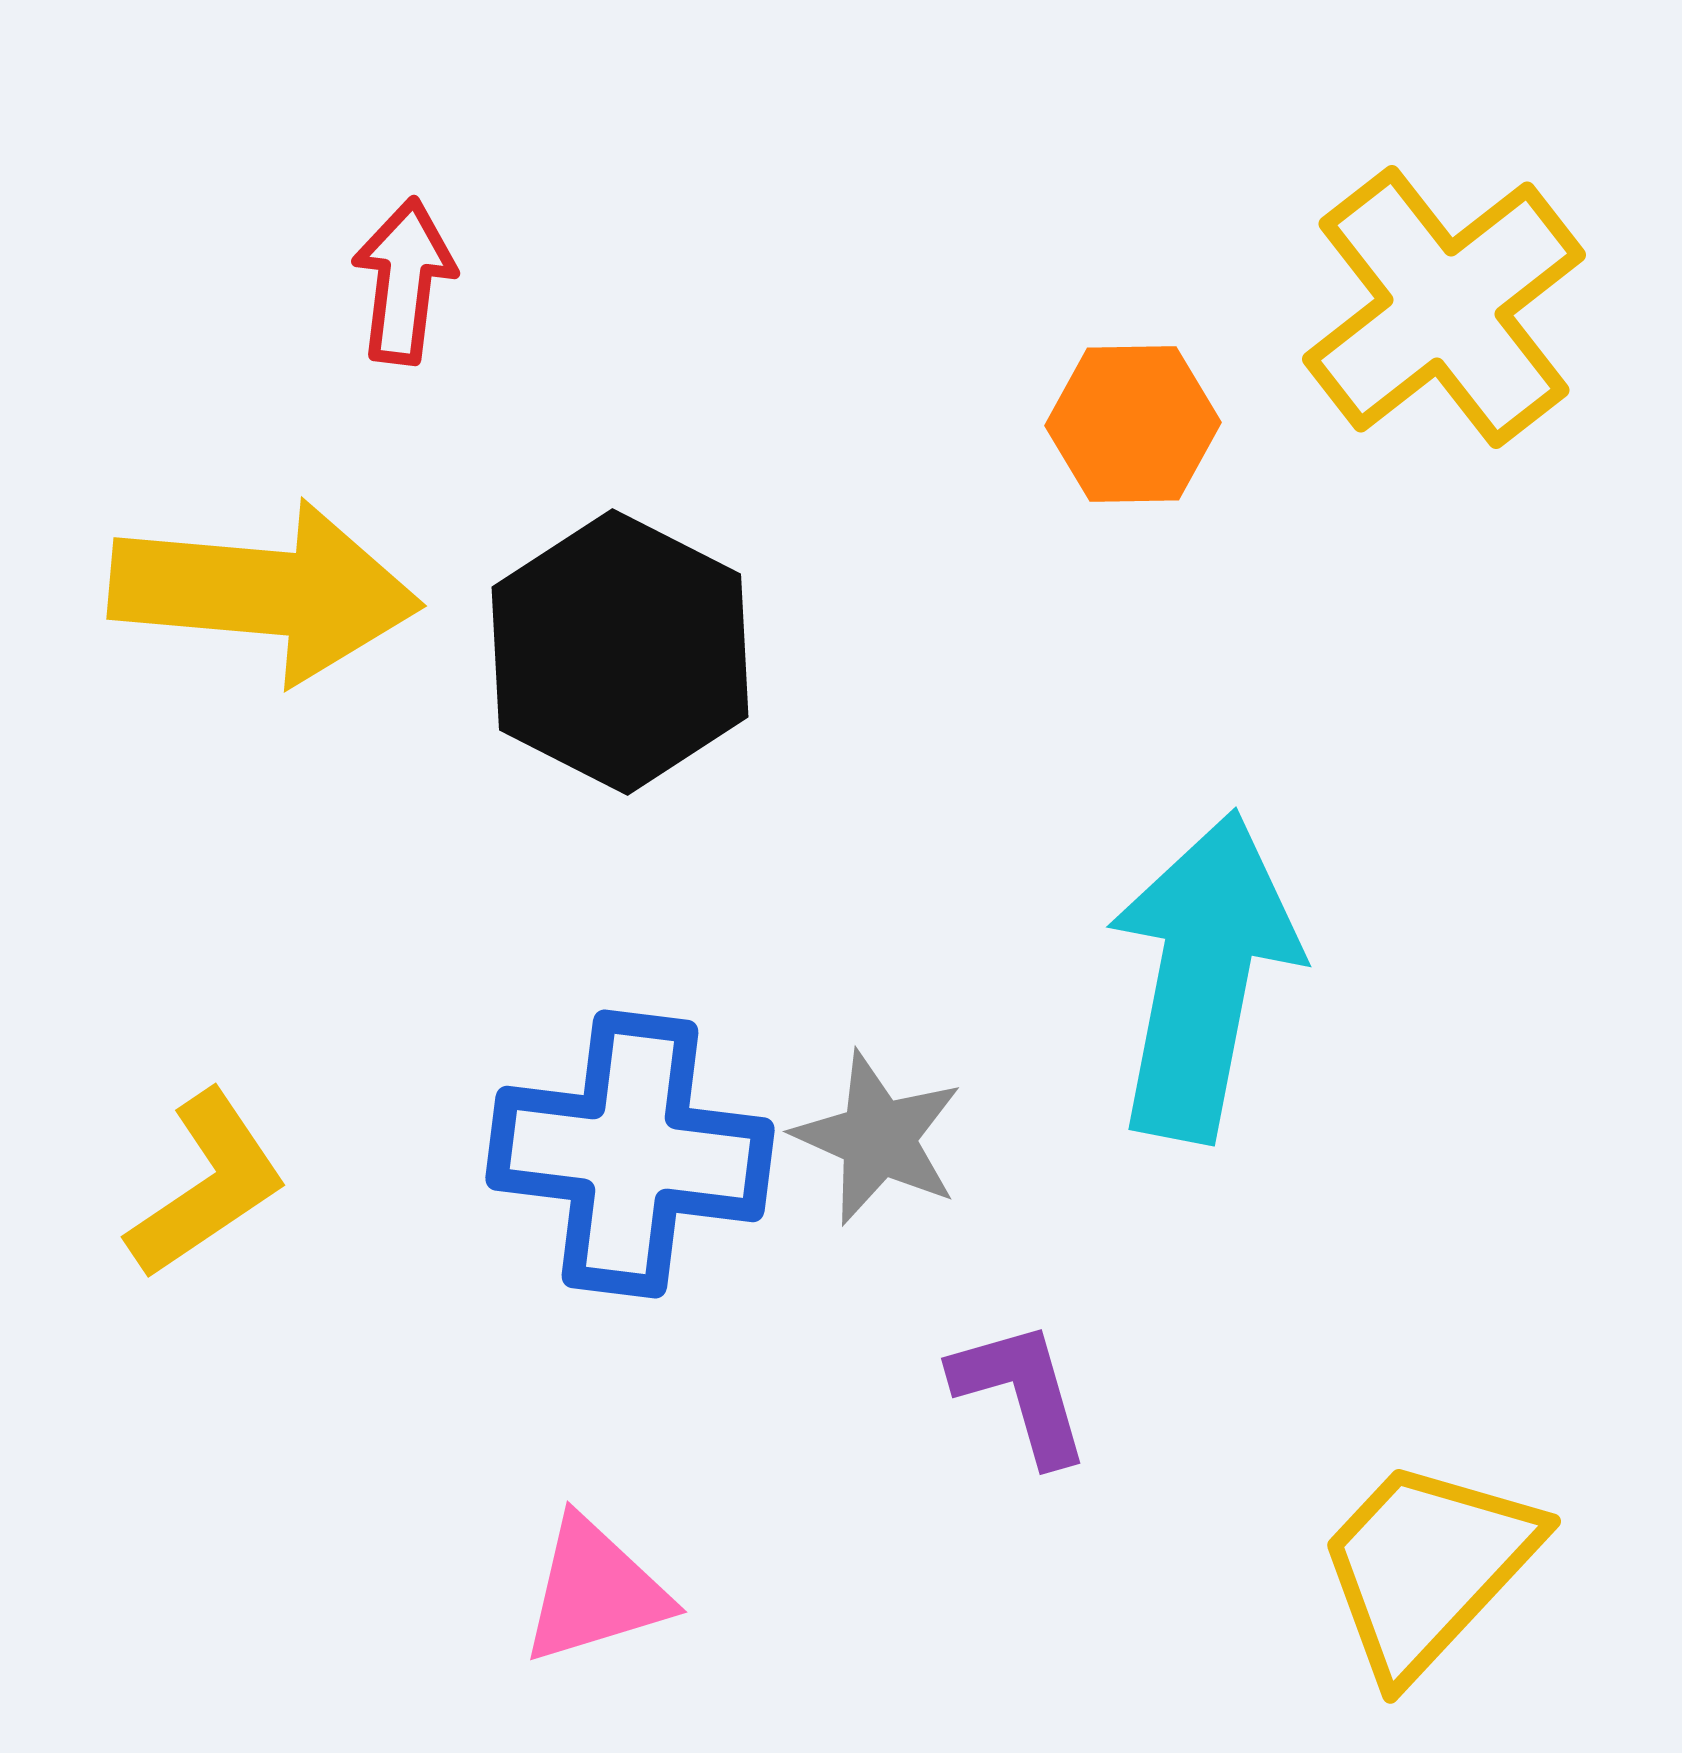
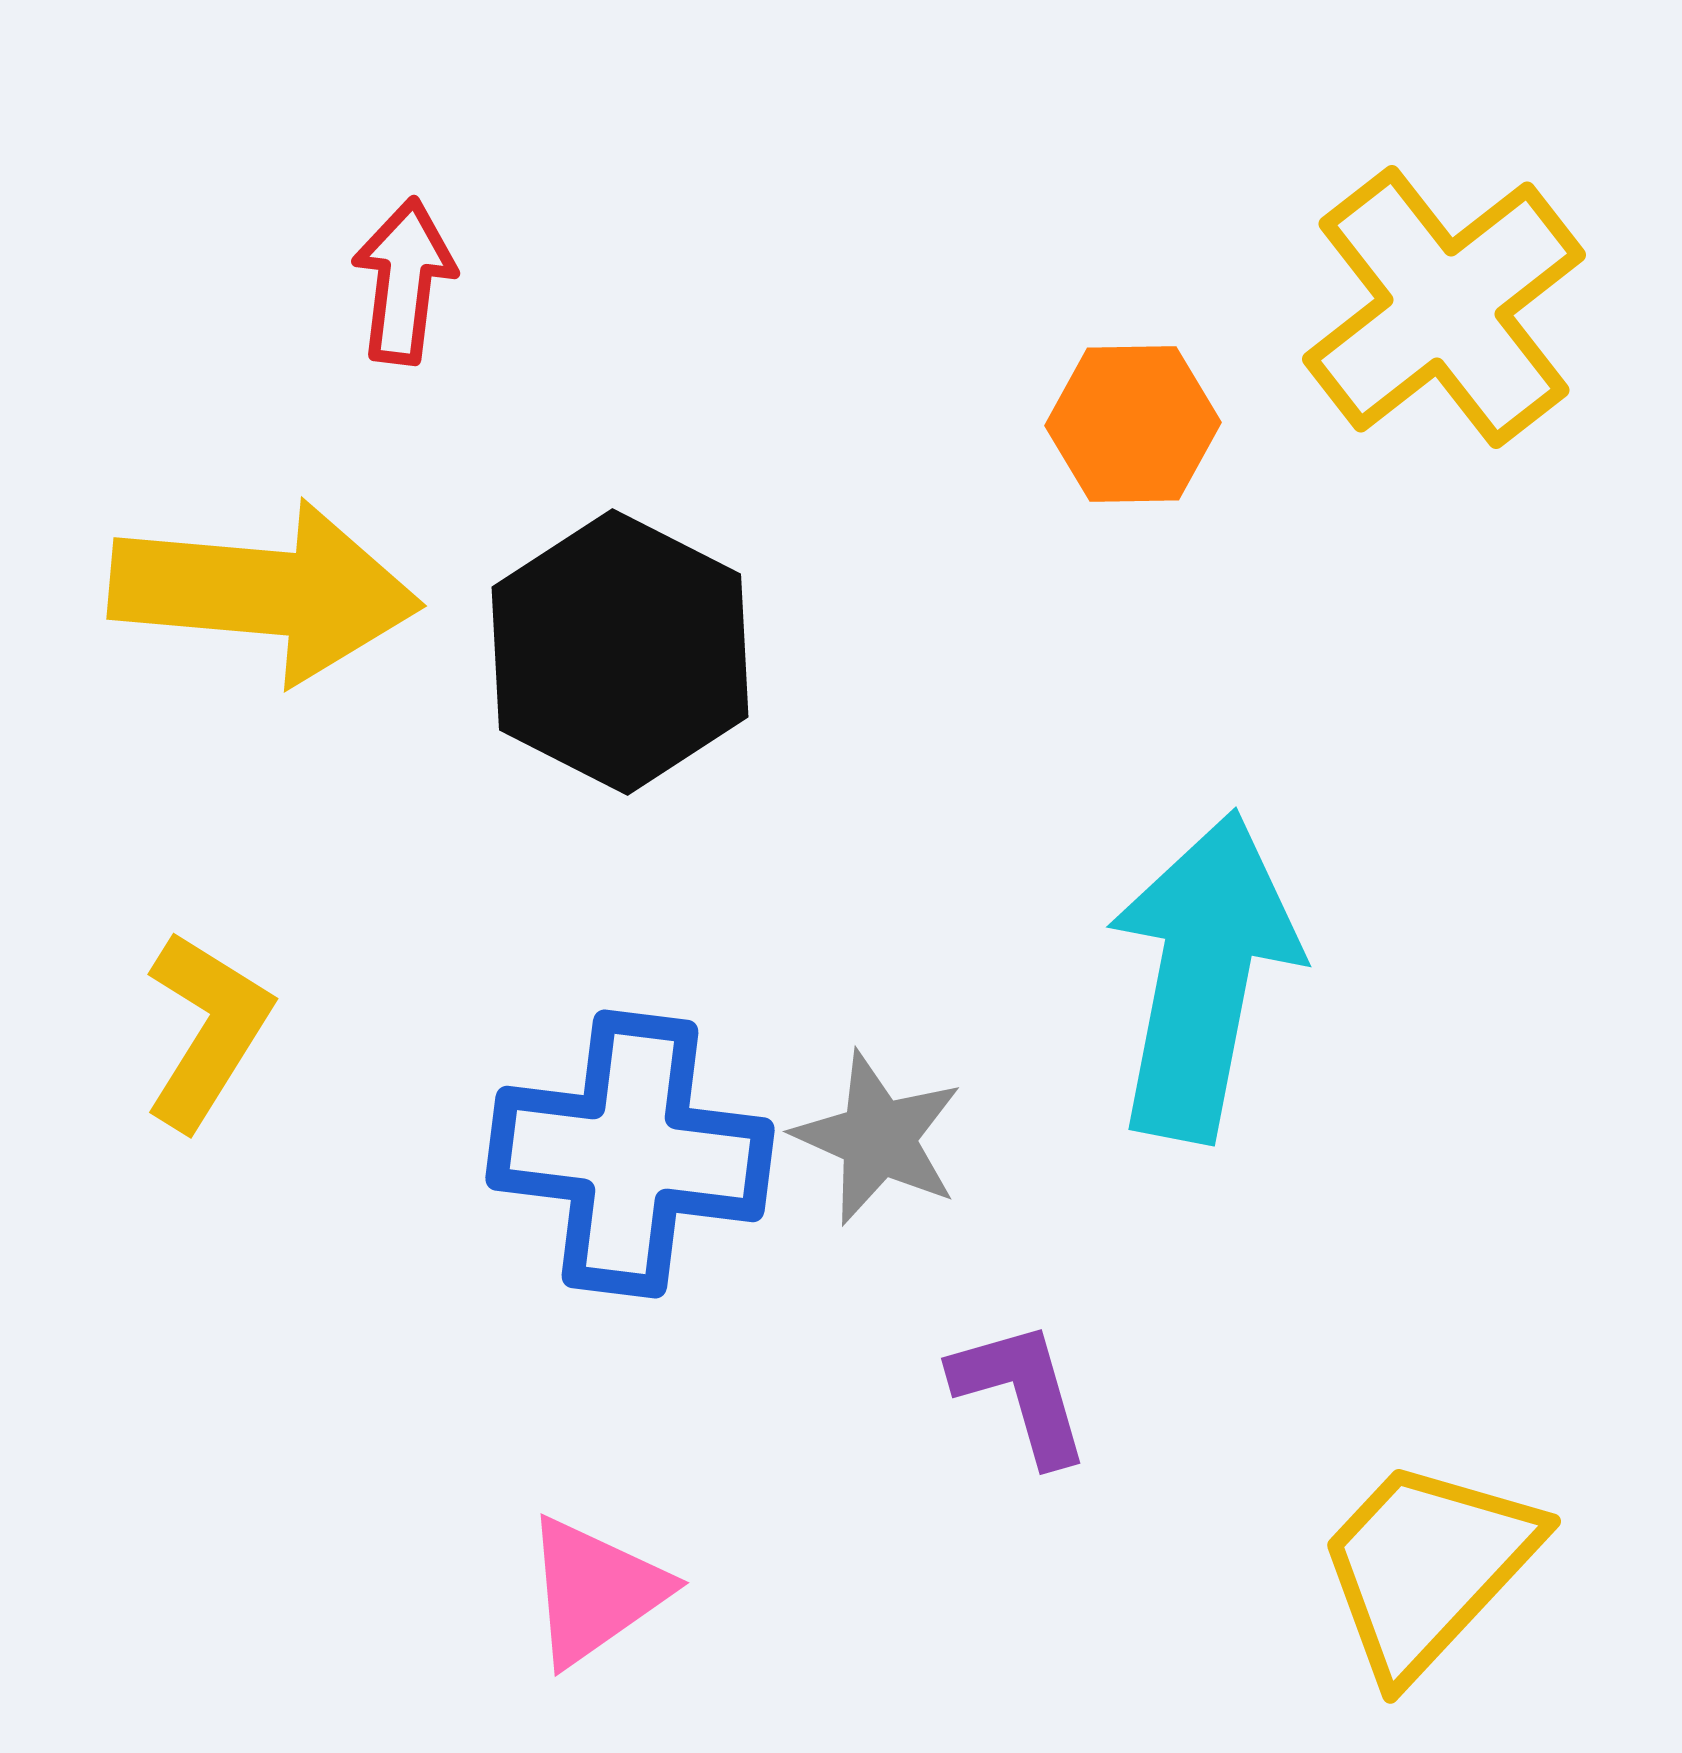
yellow L-shape: moved 155 px up; rotated 24 degrees counterclockwise
pink triangle: rotated 18 degrees counterclockwise
